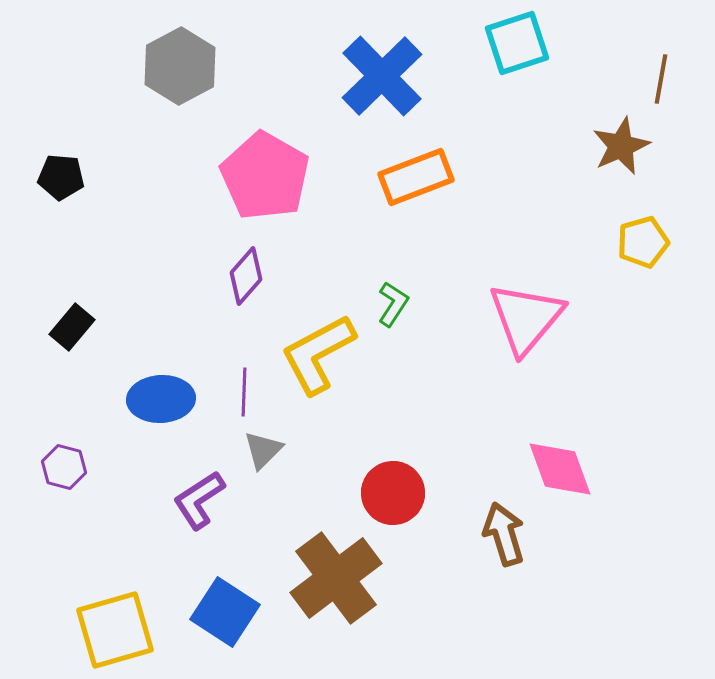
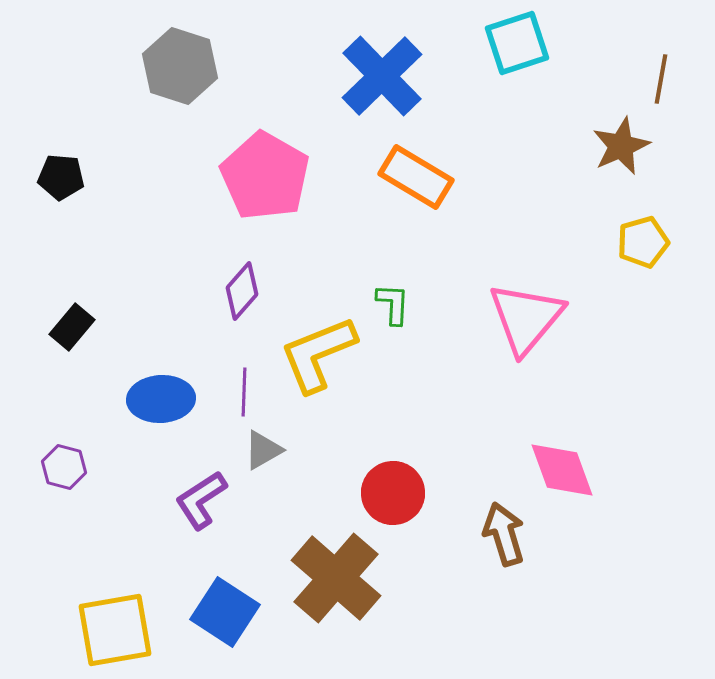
gray hexagon: rotated 14 degrees counterclockwise
orange rectangle: rotated 52 degrees clockwise
purple diamond: moved 4 px left, 15 px down
green L-shape: rotated 30 degrees counterclockwise
yellow L-shape: rotated 6 degrees clockwise
gray triangle: rotated 15 degrees clockwise
pink diamond: moved 2 px right, 1 px down
purple L-shape: moved 2 px right
brown cross: rotated 12 degrees counterclockwise
yellow square: rotated 6 degrees clockwise
